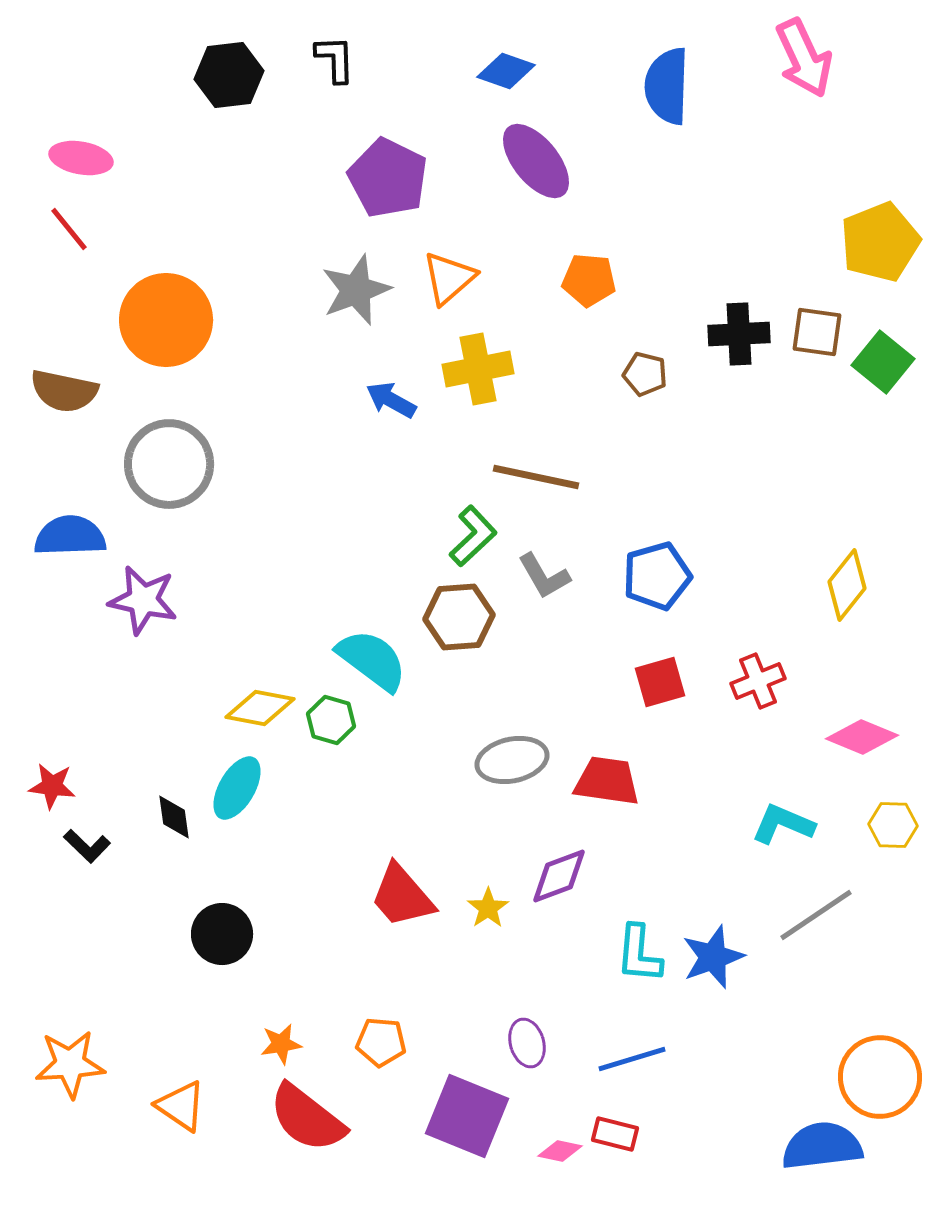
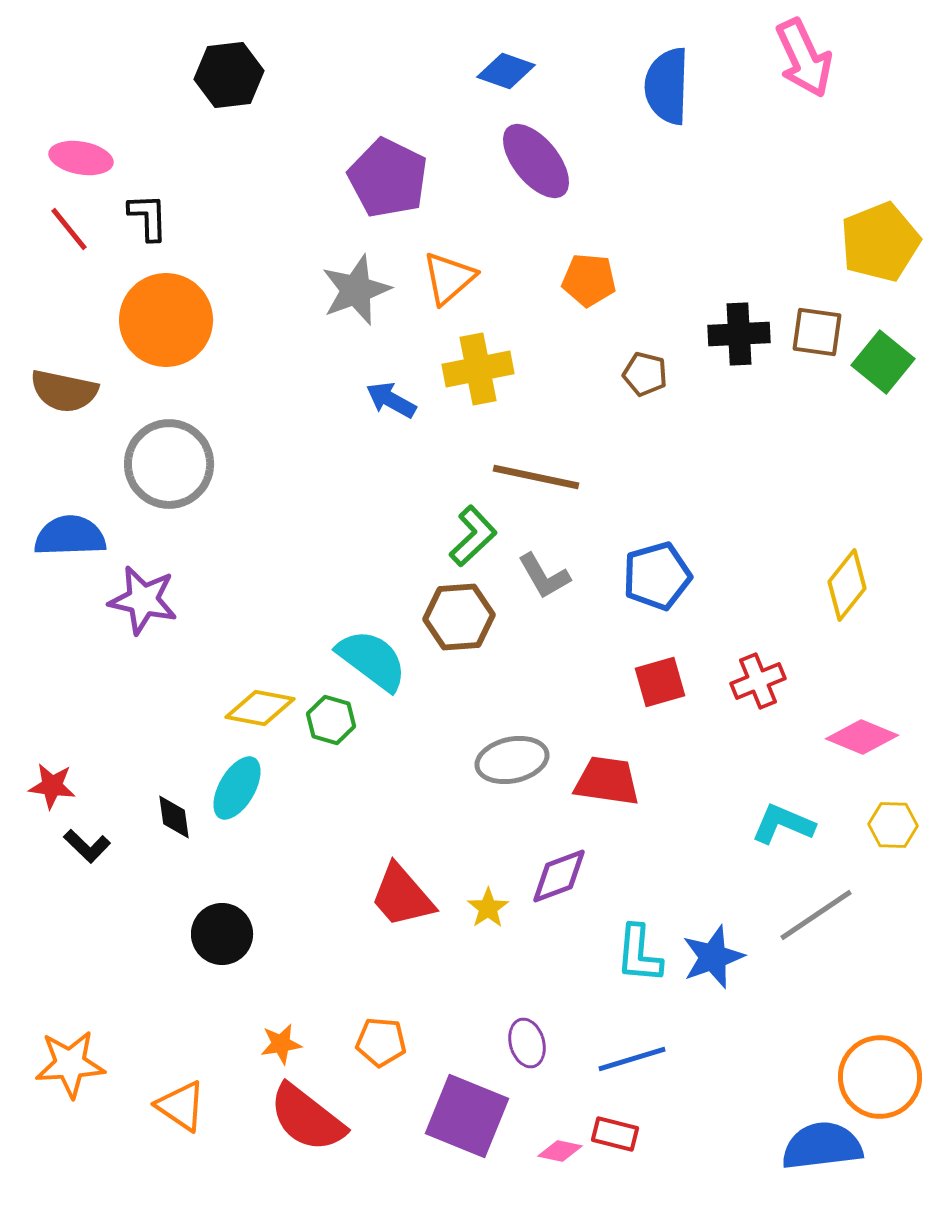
black L-shape at (335, 59): moved 187 px left, 158 px down
